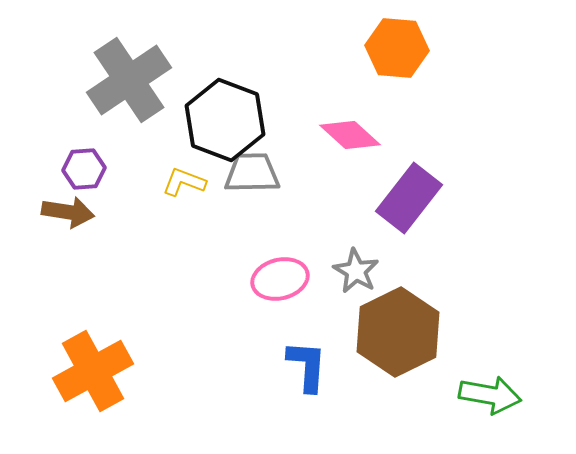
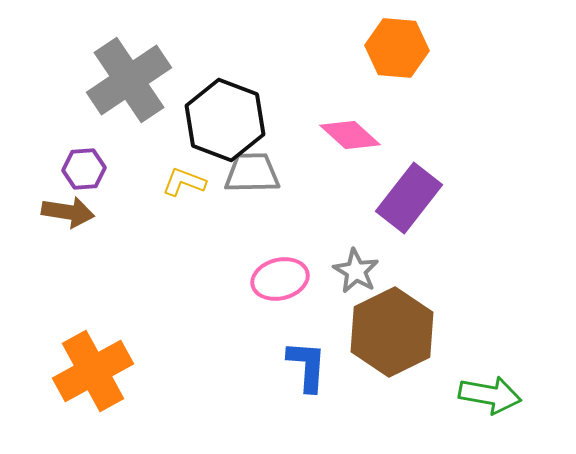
brown hexagon: moved 6 px left
